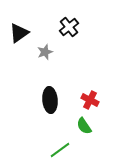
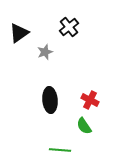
green line: rotated 40 degrees clockwise
